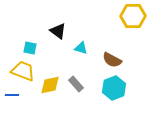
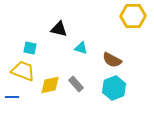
black triangle: moved 1 px right, 2 px up; rotated 24 degrees counterclockwise
blue line: moved 2 px down
